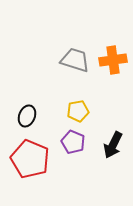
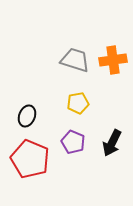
yellow pentagon: moved 8 px up
black arrow: moved 1 px left, 2 px up
